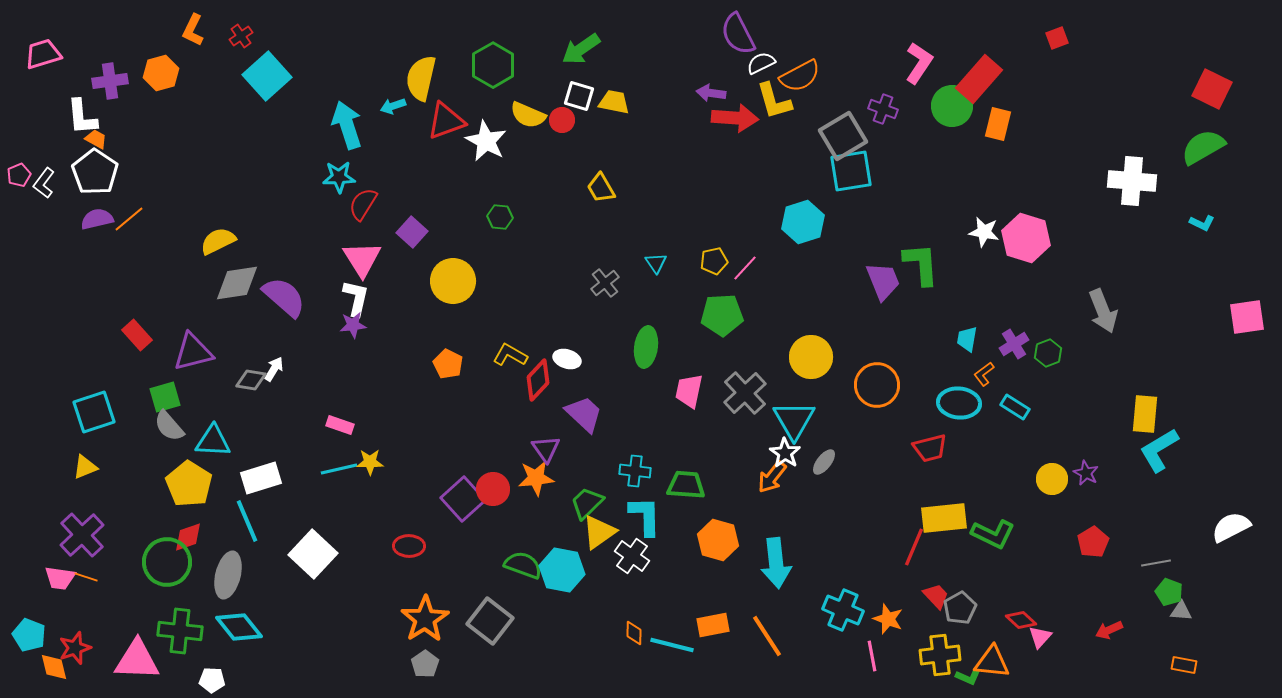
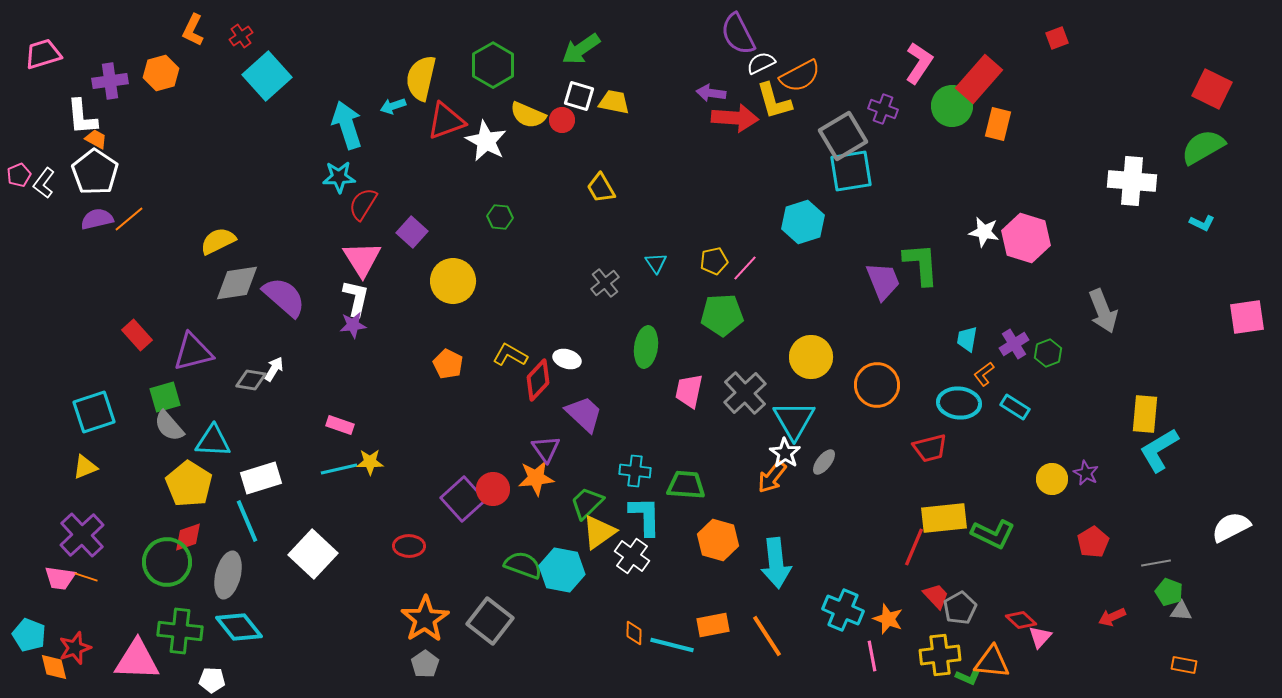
red arrow at (1109, 630): moved 3 px right, 13 px up
